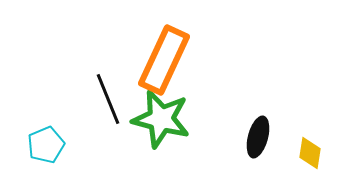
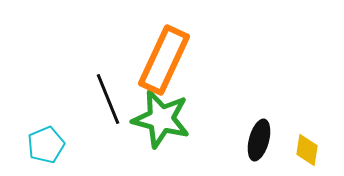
black ellipse: moved 1 px right, 3 px down
yellow diamond: moved 3 px left, 3 px up
